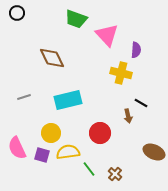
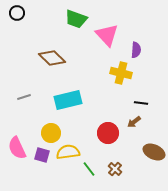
brown diamond: rotated 20 degrees counterclockwise
black line: rotated 24 degrees counterclockwise
brown arrow: moved 6 px right, 6 px down; rotated 64 degrees clockwise
red circle: moved 8 px right
brown cross: moved 5 px up
